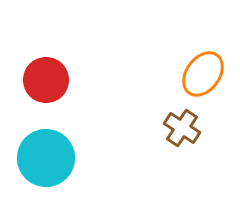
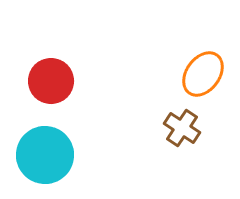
red circle: moved 5 px right, 1 px down
cyan circle: moved 1 px left, 3 px up
